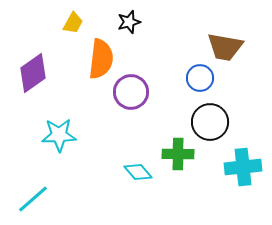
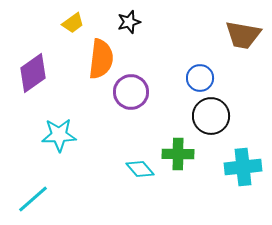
yellow trapezoid: rotated 25 degrees clockwise
brown trapezoid: moved 18 px right, 12 px up
black circle: moved 1 px right, 6 px up
cyan diamond: moved 2 px right, 3 px up
